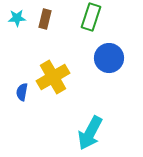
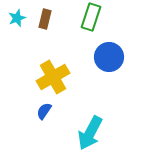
cyan star: rotated 18 degrees counterclockwise
blue circle: moved 1 px up
blue semicircle: moved 22 px right, 19 px down; rotated 24 degrees clockwise
